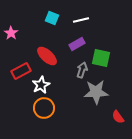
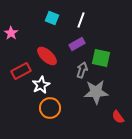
white line: rotated 56 degrees counterclockwise
orange circle: moved 6 px right
